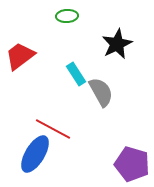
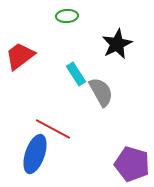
blue ellipse: rotated 12 degrees counterclockwise
